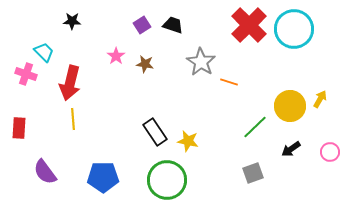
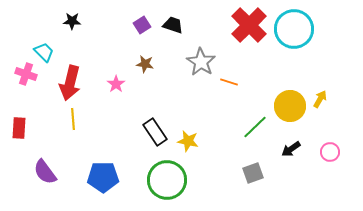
pink star: moved 28 px down
